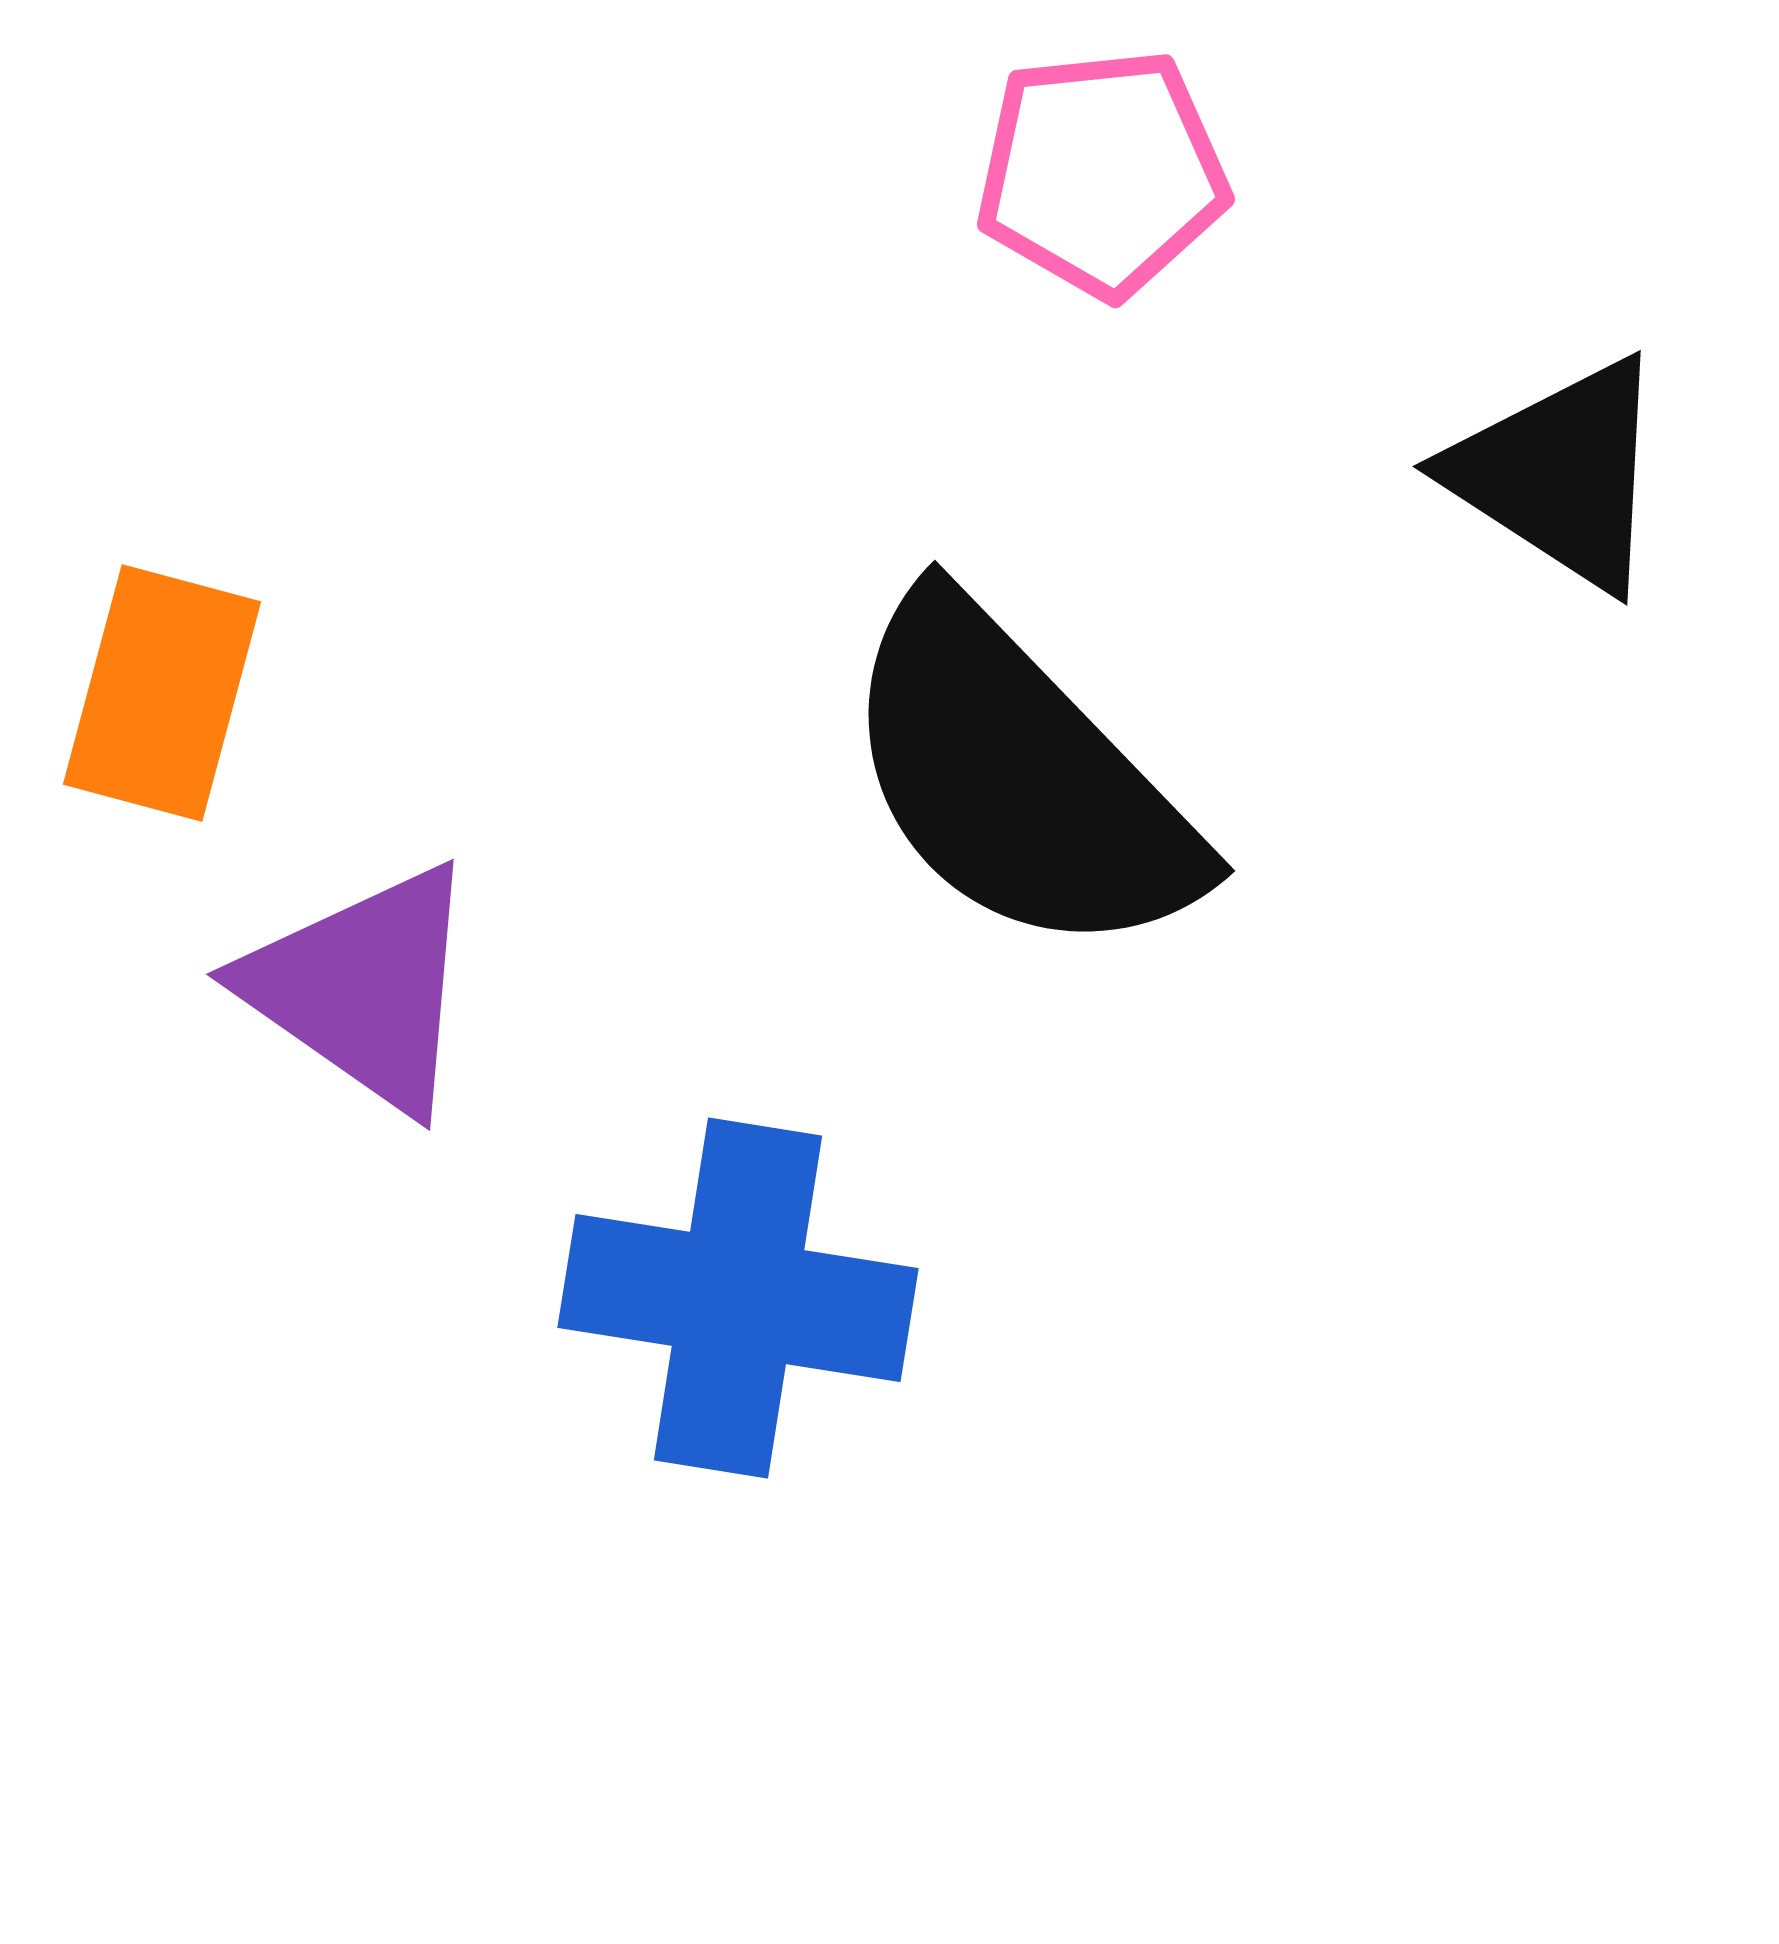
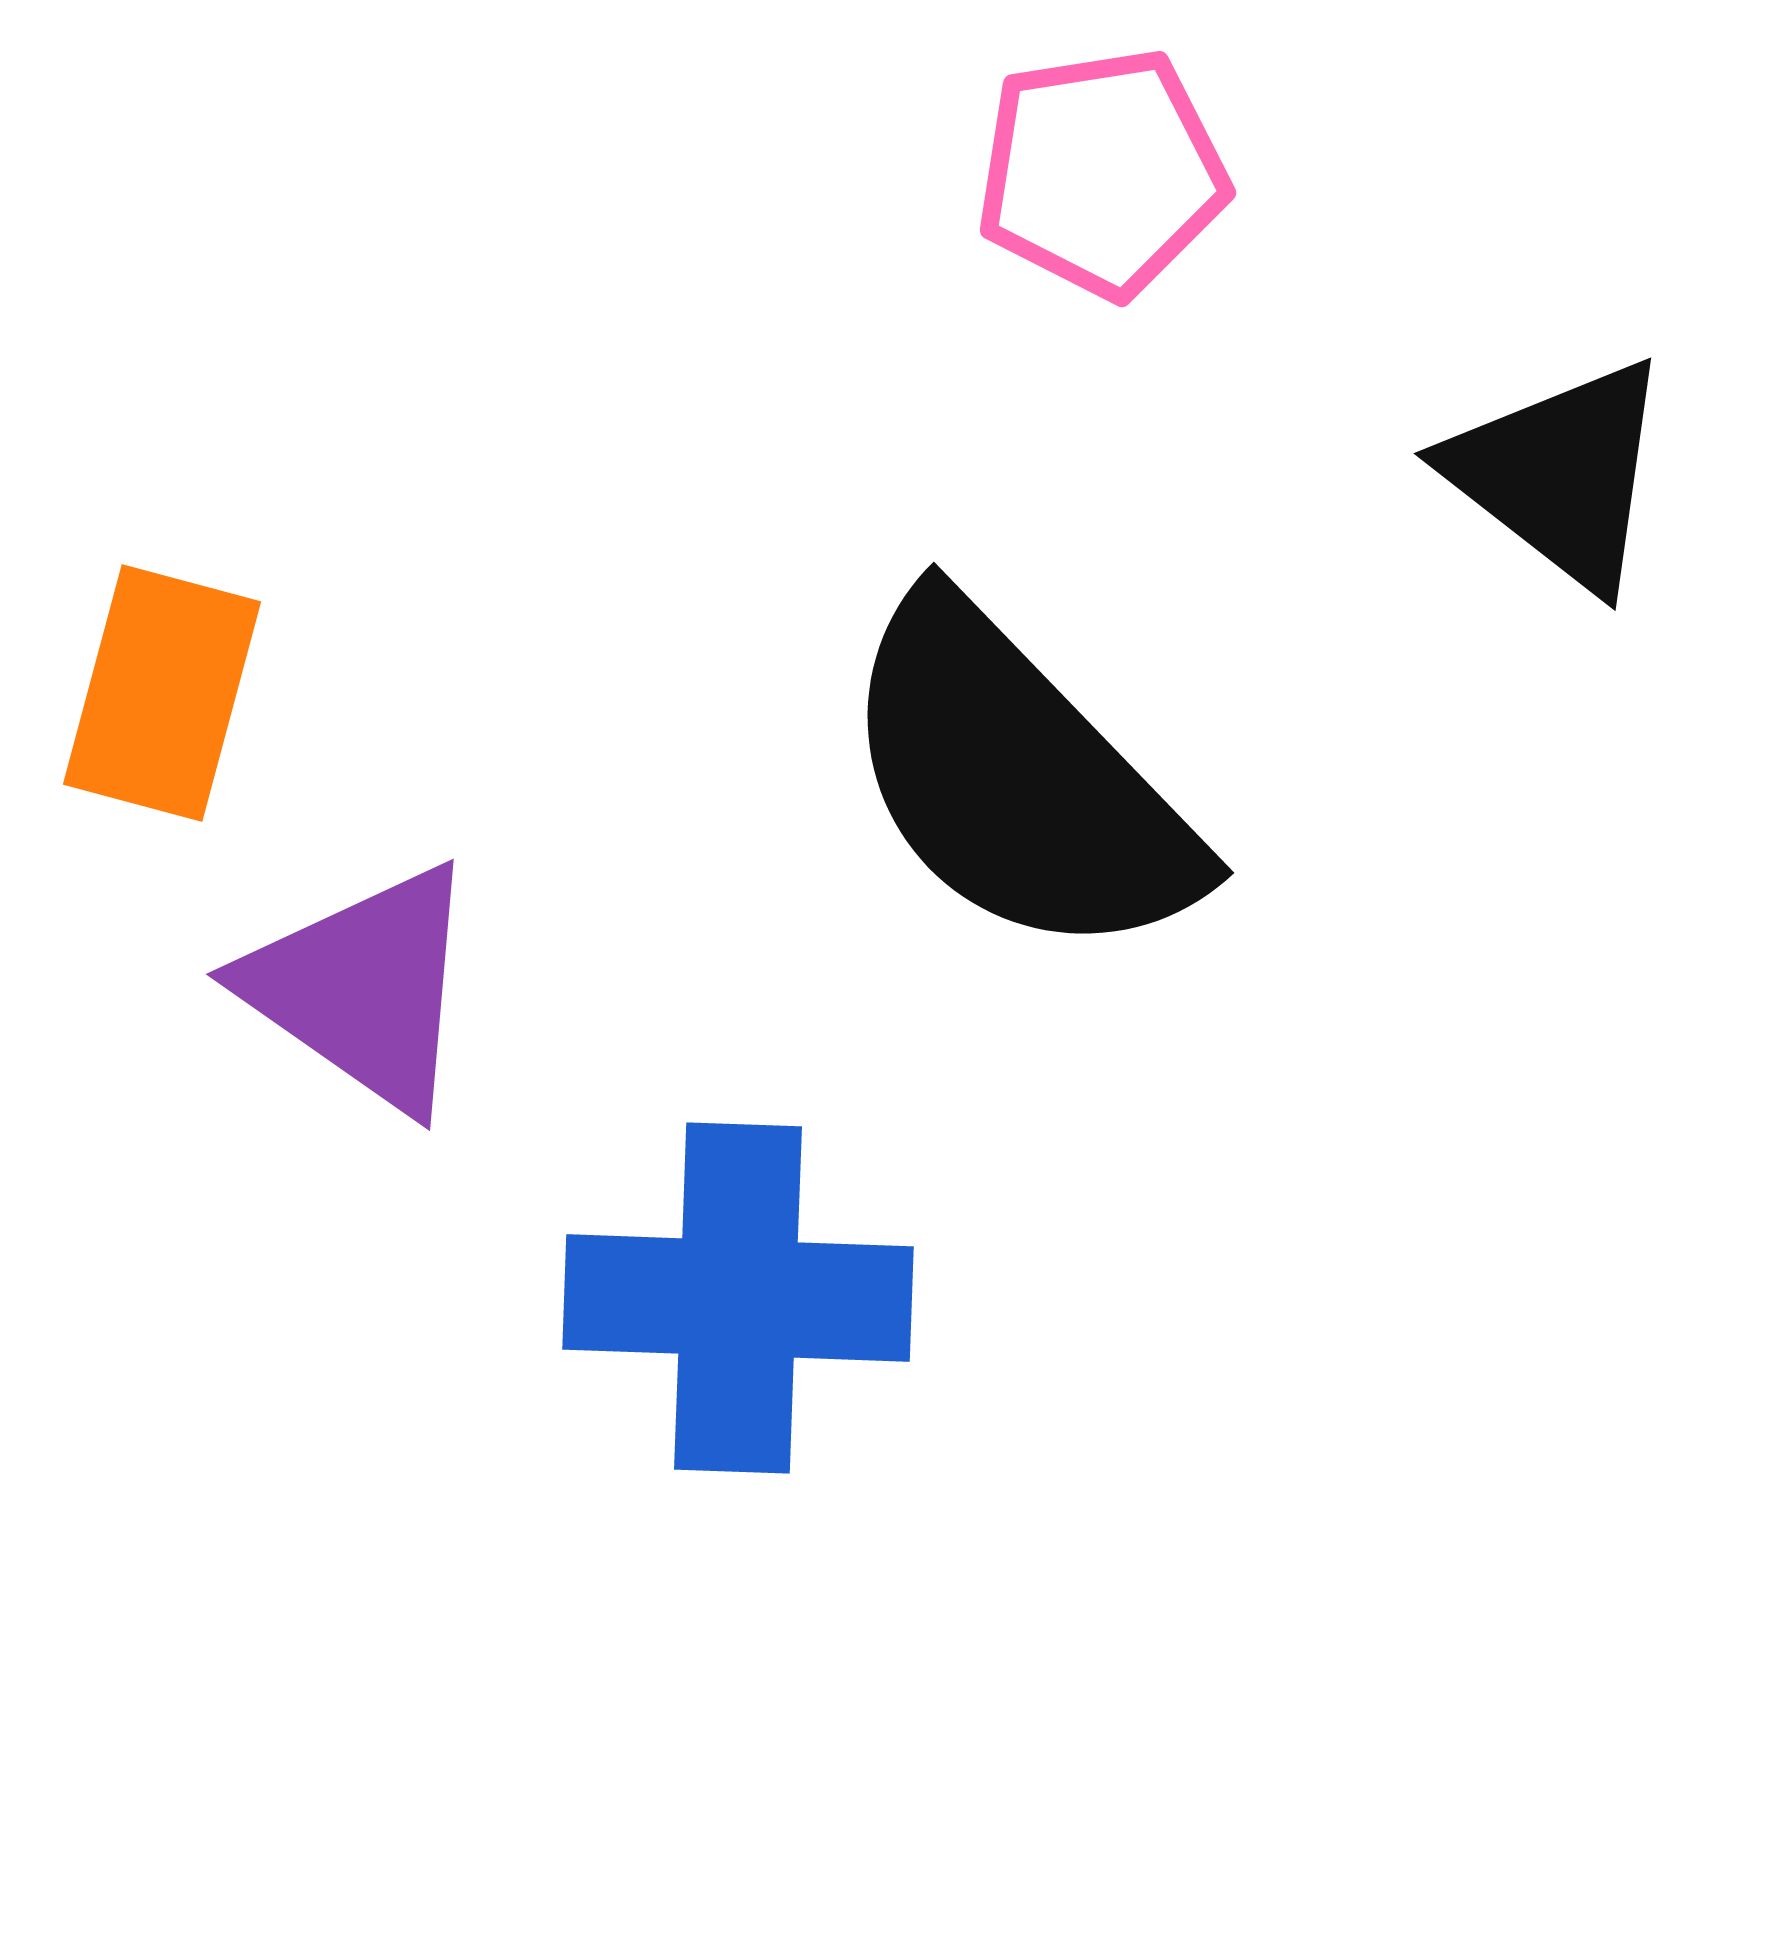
pink pentagon: rotated 3 degrees counterclockwise
black triangle: rotated 5 degrees clockwise
black semicircle: moved 1 px left, 2 px down
blue cross: rotated 7 degrees counterclockwise
